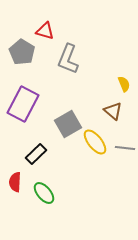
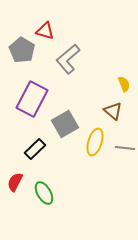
gray pentagon: moved 2 px up
gray L-shape: rotated 28 degrees clockwise
purple rectangle: moved 9 px right, 5 px up
gray square: moved 3 px left
yellow ellipse: rotated 56 degrees clockwise
black rectangle: moved 1 px left, 5 px up
red semicircle: rotated 24 degrees clockwise
green ellipse: rotated 10 degrees clockwise
